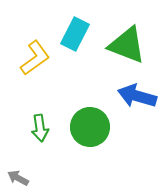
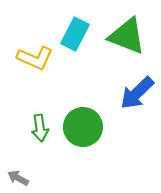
green triangle: moved 9 px up
yellow L-shape: rotated 60 degrees clockwise
blue arrow: moved 3 px up; rotated 60 degrees counterclockwise
green circle: moved 7 px left
